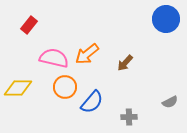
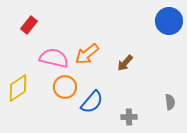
blue circle: moved 3 px right, 2 px down
yellow diamond: rotated 36 degrees counterclockwise
gray semicircle: rotated 70 degrees counterclockwise
